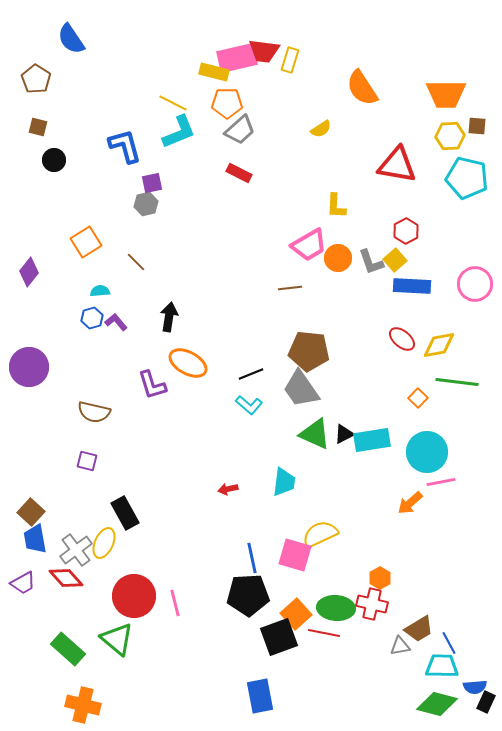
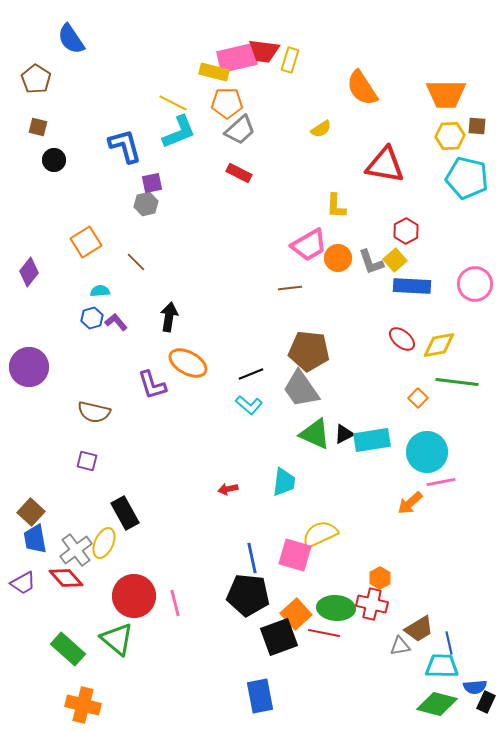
red triangle at (397, 165): moved 12 px left
black pentagon at (248, 595): rotated 9 degrees clockwise
blue line at (449, 643): rotated 15 degrees clockwise
